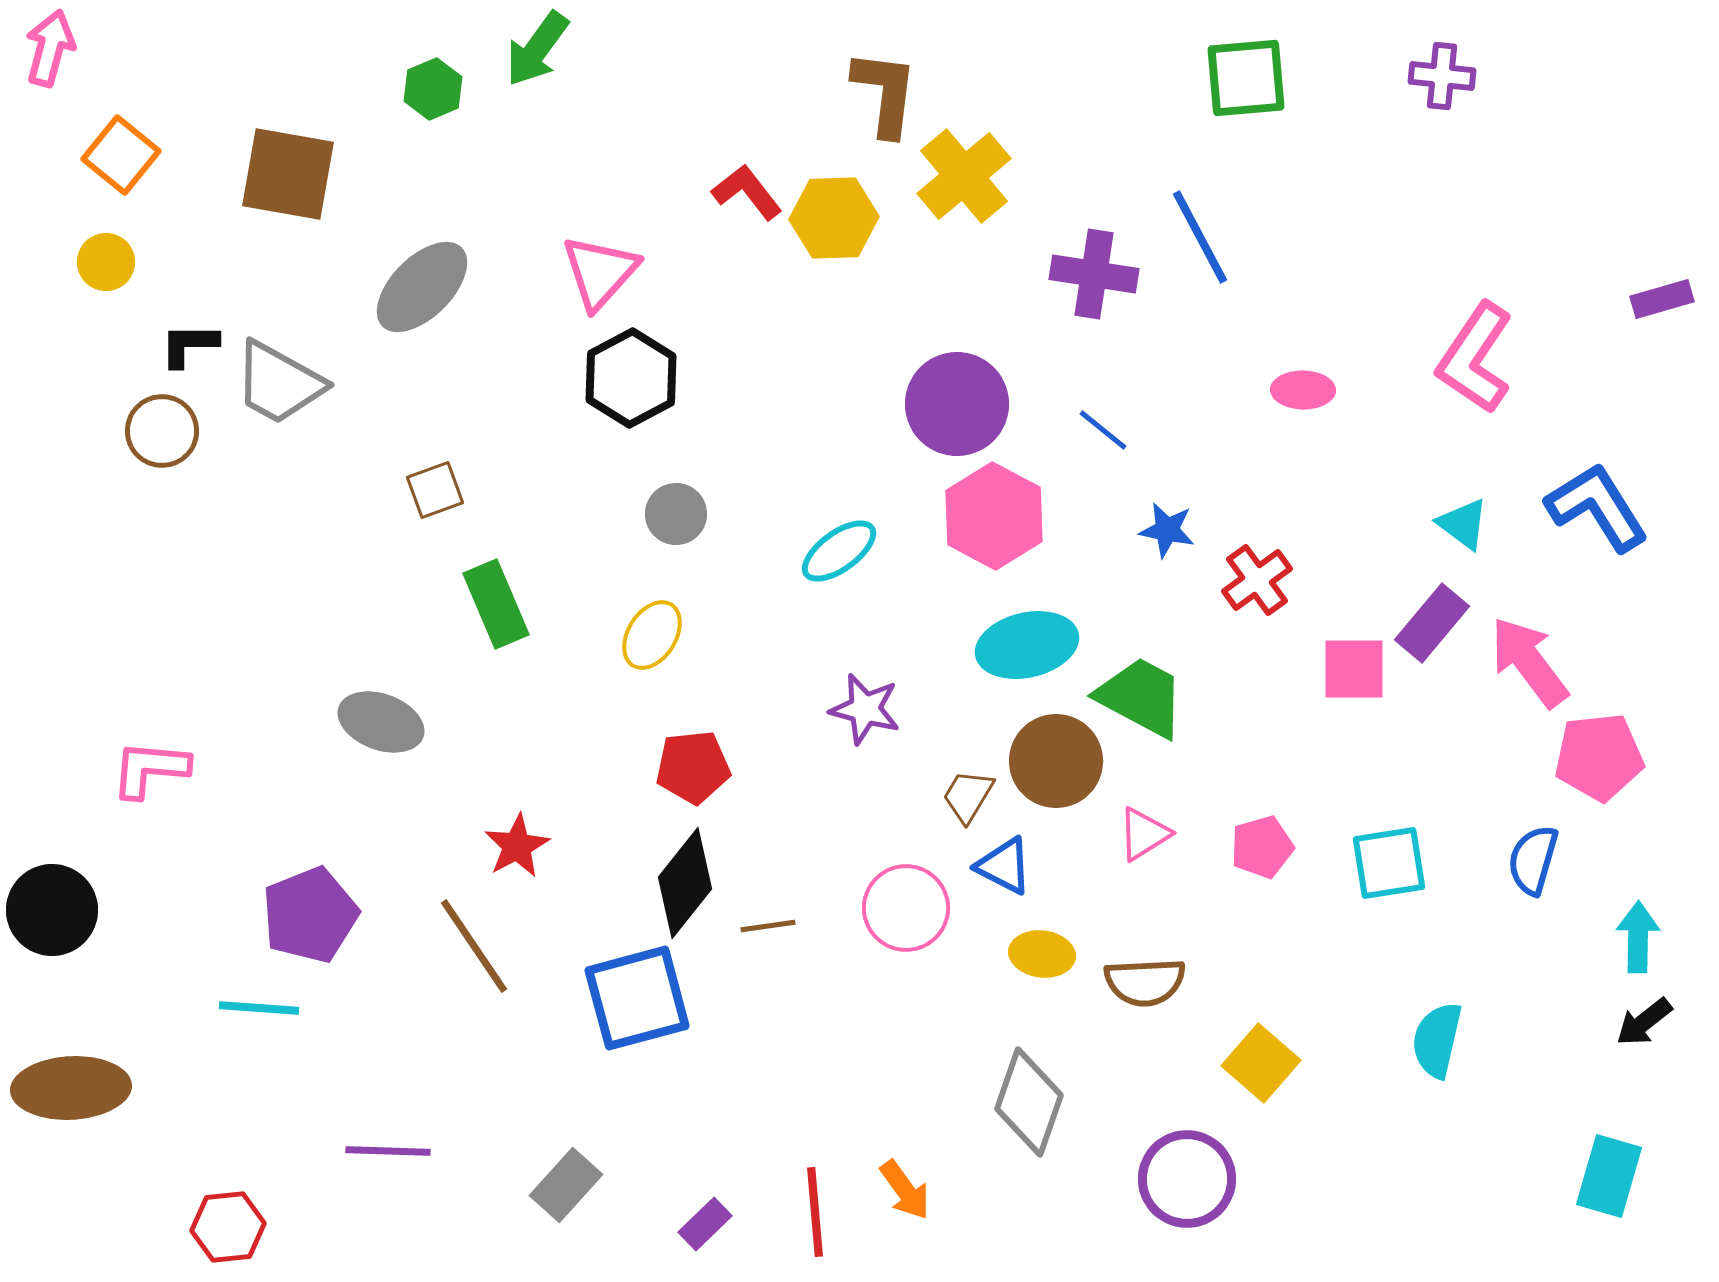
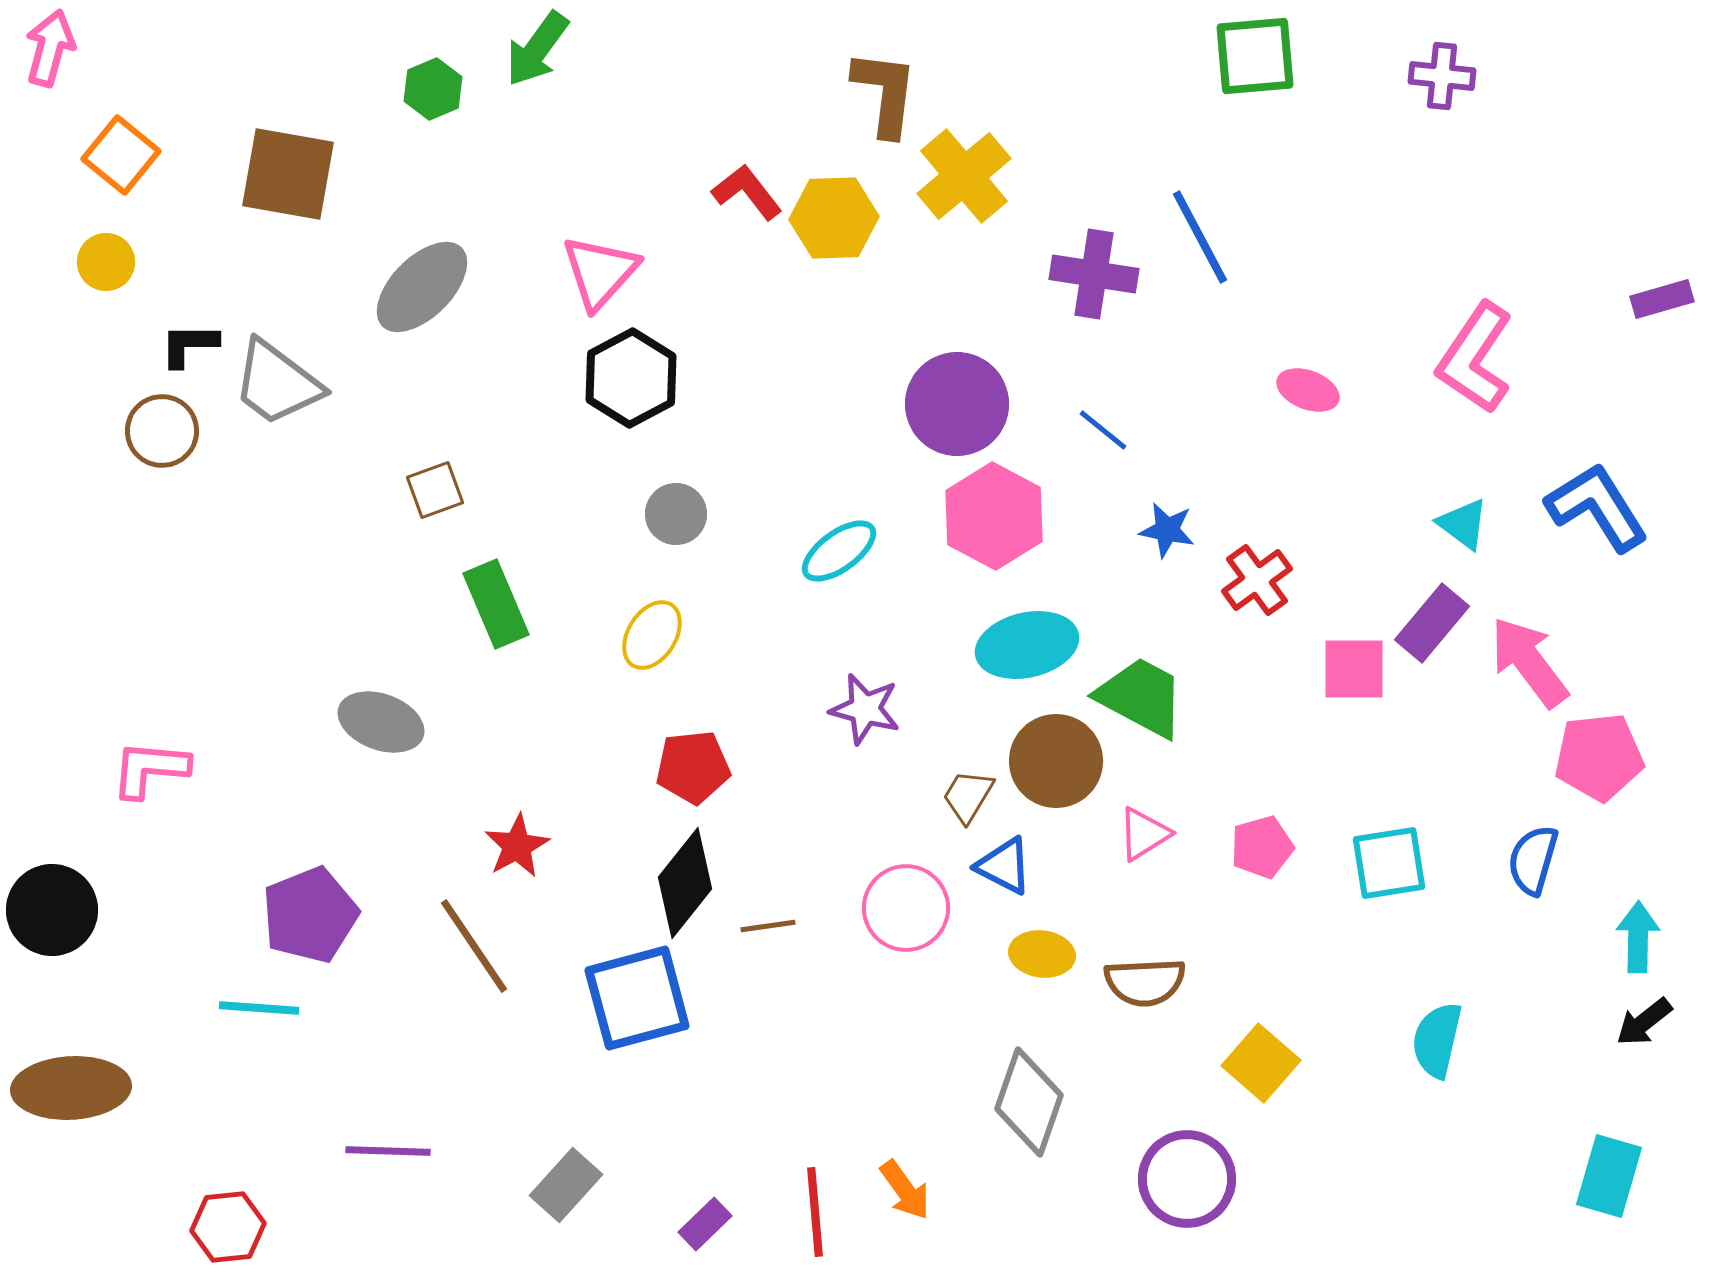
green square at (1246, 78): moved 9 px right, 22 px up
gray trapezoid at (279, 383): moved 2 px left; rotated 8 degrees clockwise
pink ellipse at (1303, 390): moved 5 px right; rotated 20 degrees clockwise
